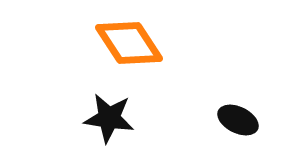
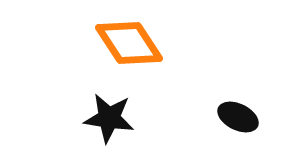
black ellipse: moved 3 px up
